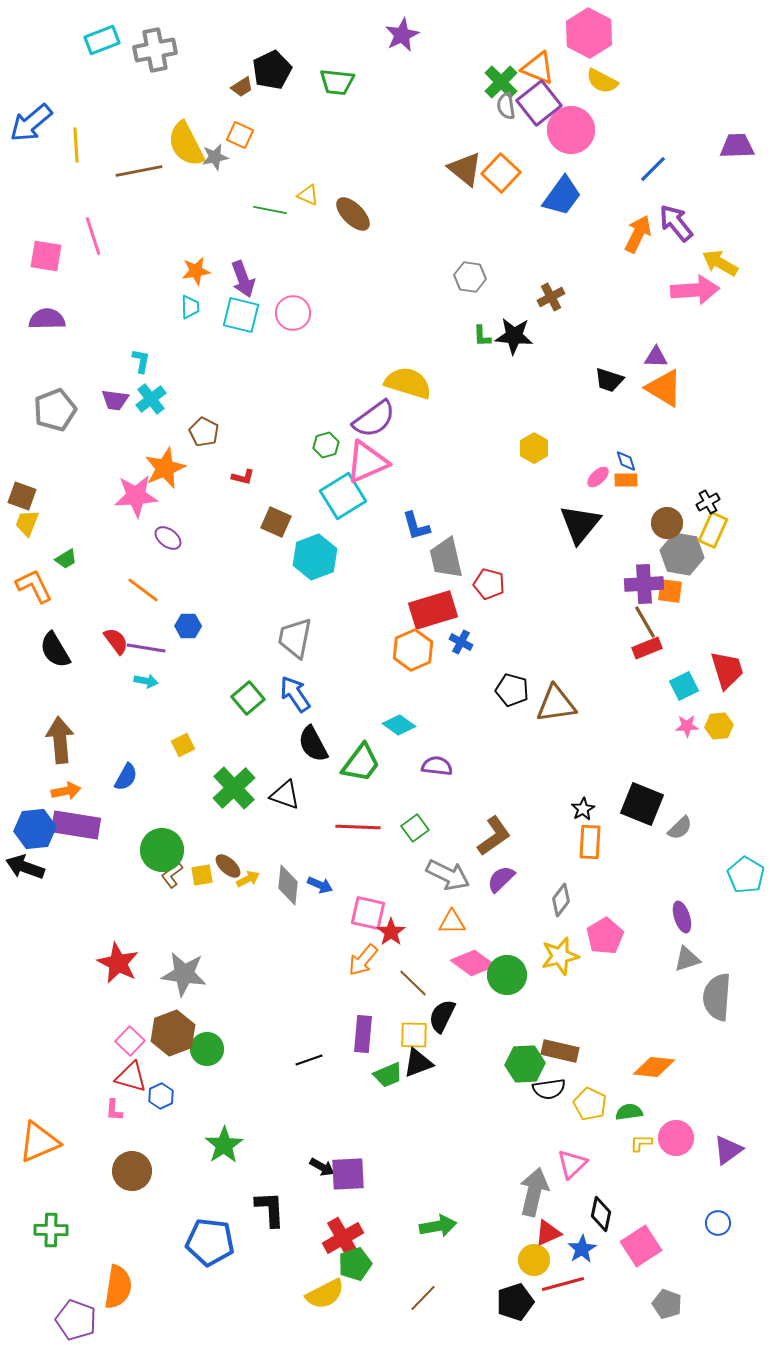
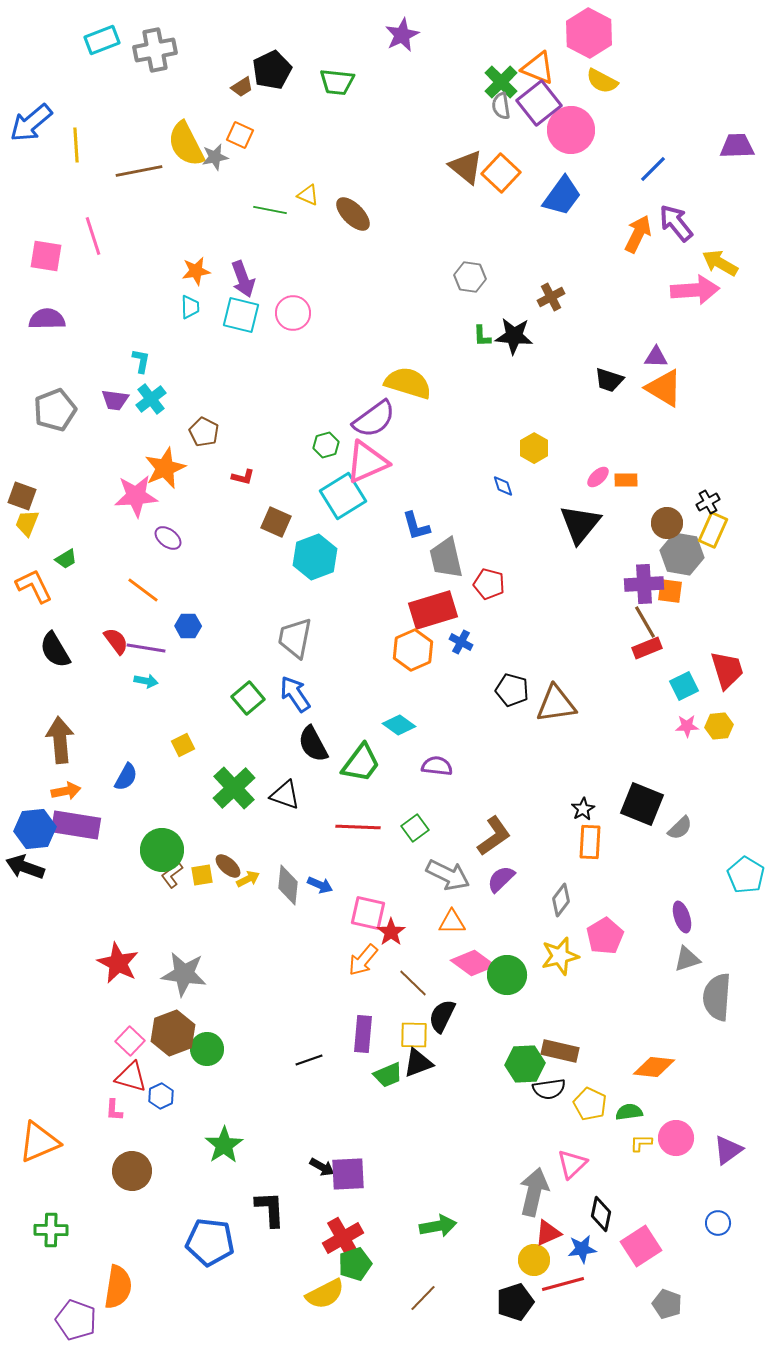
gray semicircle at (506, 106): moved 5 px left
brown triangle at (465, 169): moved 1 px right, 2 px up
blue diamond at (626, 461): moved 123 px left, 25 px down
blue star at (582, 1249): rotated 24 degrees clockwise
